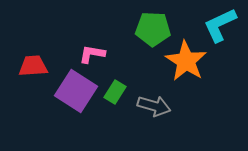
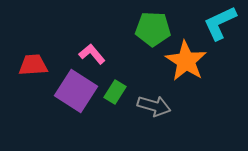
cyan L-shape: moved 2 px up
pink L-shape: rotated 40 degrees clockwise
red trapezoid: moved 1 px up
